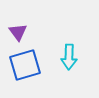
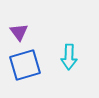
purple triangle: moved 1 px right
